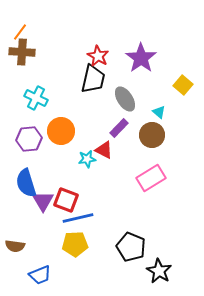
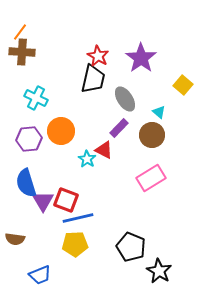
cyan star: rotated 30 degrees counterclockwise
brown semicircle: moved 7 px up
